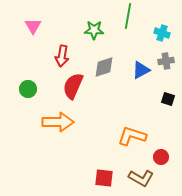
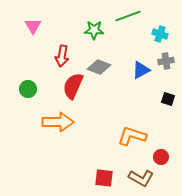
green line: rotated 60 degrees clockwise
cyan cross: moved 2 px left, 1 px down
gray diamond: moved 5 px left; rotated 40 degrees clockwise
